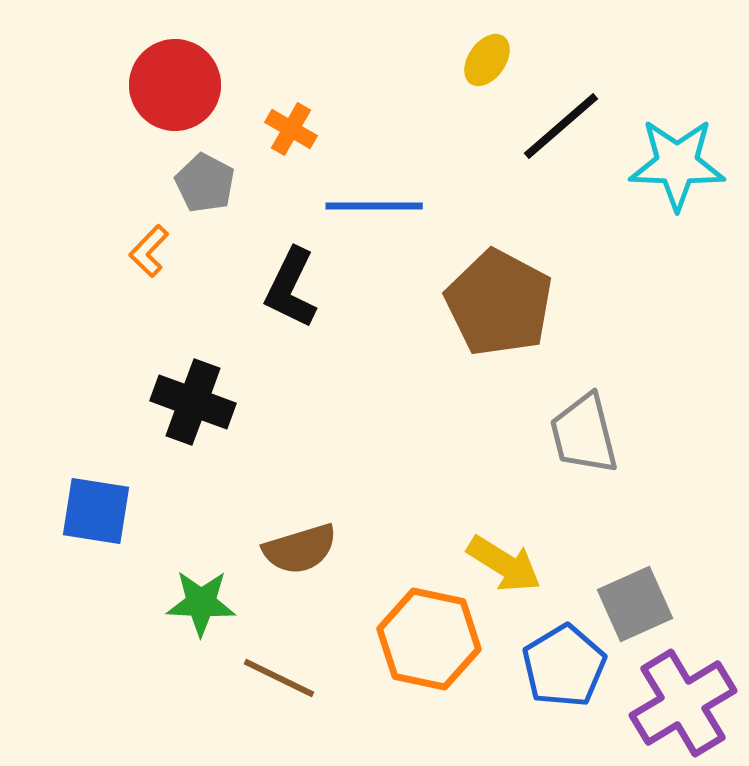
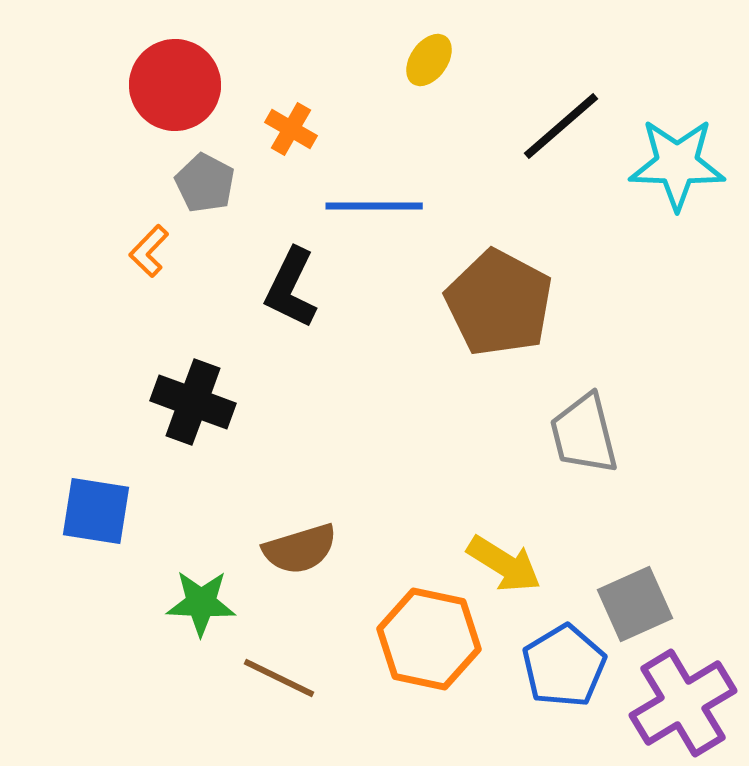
yellow ellipse: moved 58 px left
